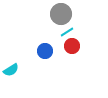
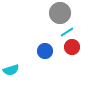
gray circle: moved 1 px left, 1 px up
red circle: moved 1 px down
cyan semicircle: rotated 14 degrees clockwise
